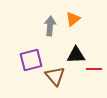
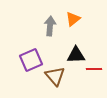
purple square: rotated 10 degrees counterclockwise
